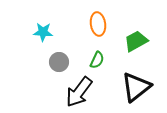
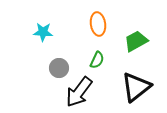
gray circle: moved 6 px down
